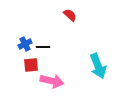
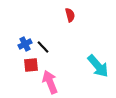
red semicircle: rotated 32 degrees clockwise
black line: rotated 48 degrees clockwise
cyan arrow: rotated 20 degrees counterclockwise
pink arrow: moved 2 px left, 1 px down; rotated 125 degrees counterclockwise
